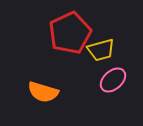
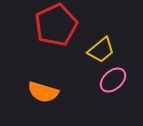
red pentagon: moved 14 px left, 8 px up
yellow trapezoid: rotated 24 degrees counterclockwise
